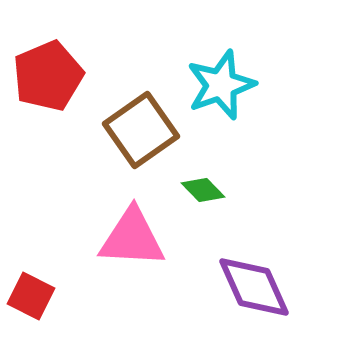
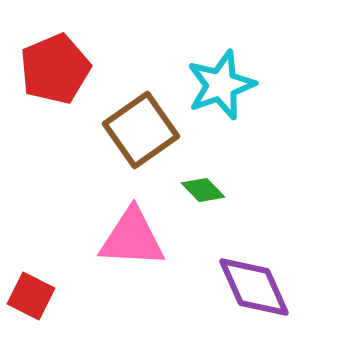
red pentagon: moved 7 px right, 7 px up
